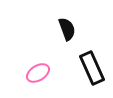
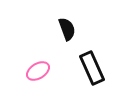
pink ellipse: moved 2 px up
